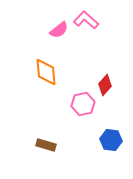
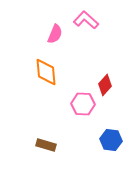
pink semicircle: moved 4 px left, 4 px down; rotated 30 degrees counterclockwise
pink hexagon: rotated 15 degrees clockwise
